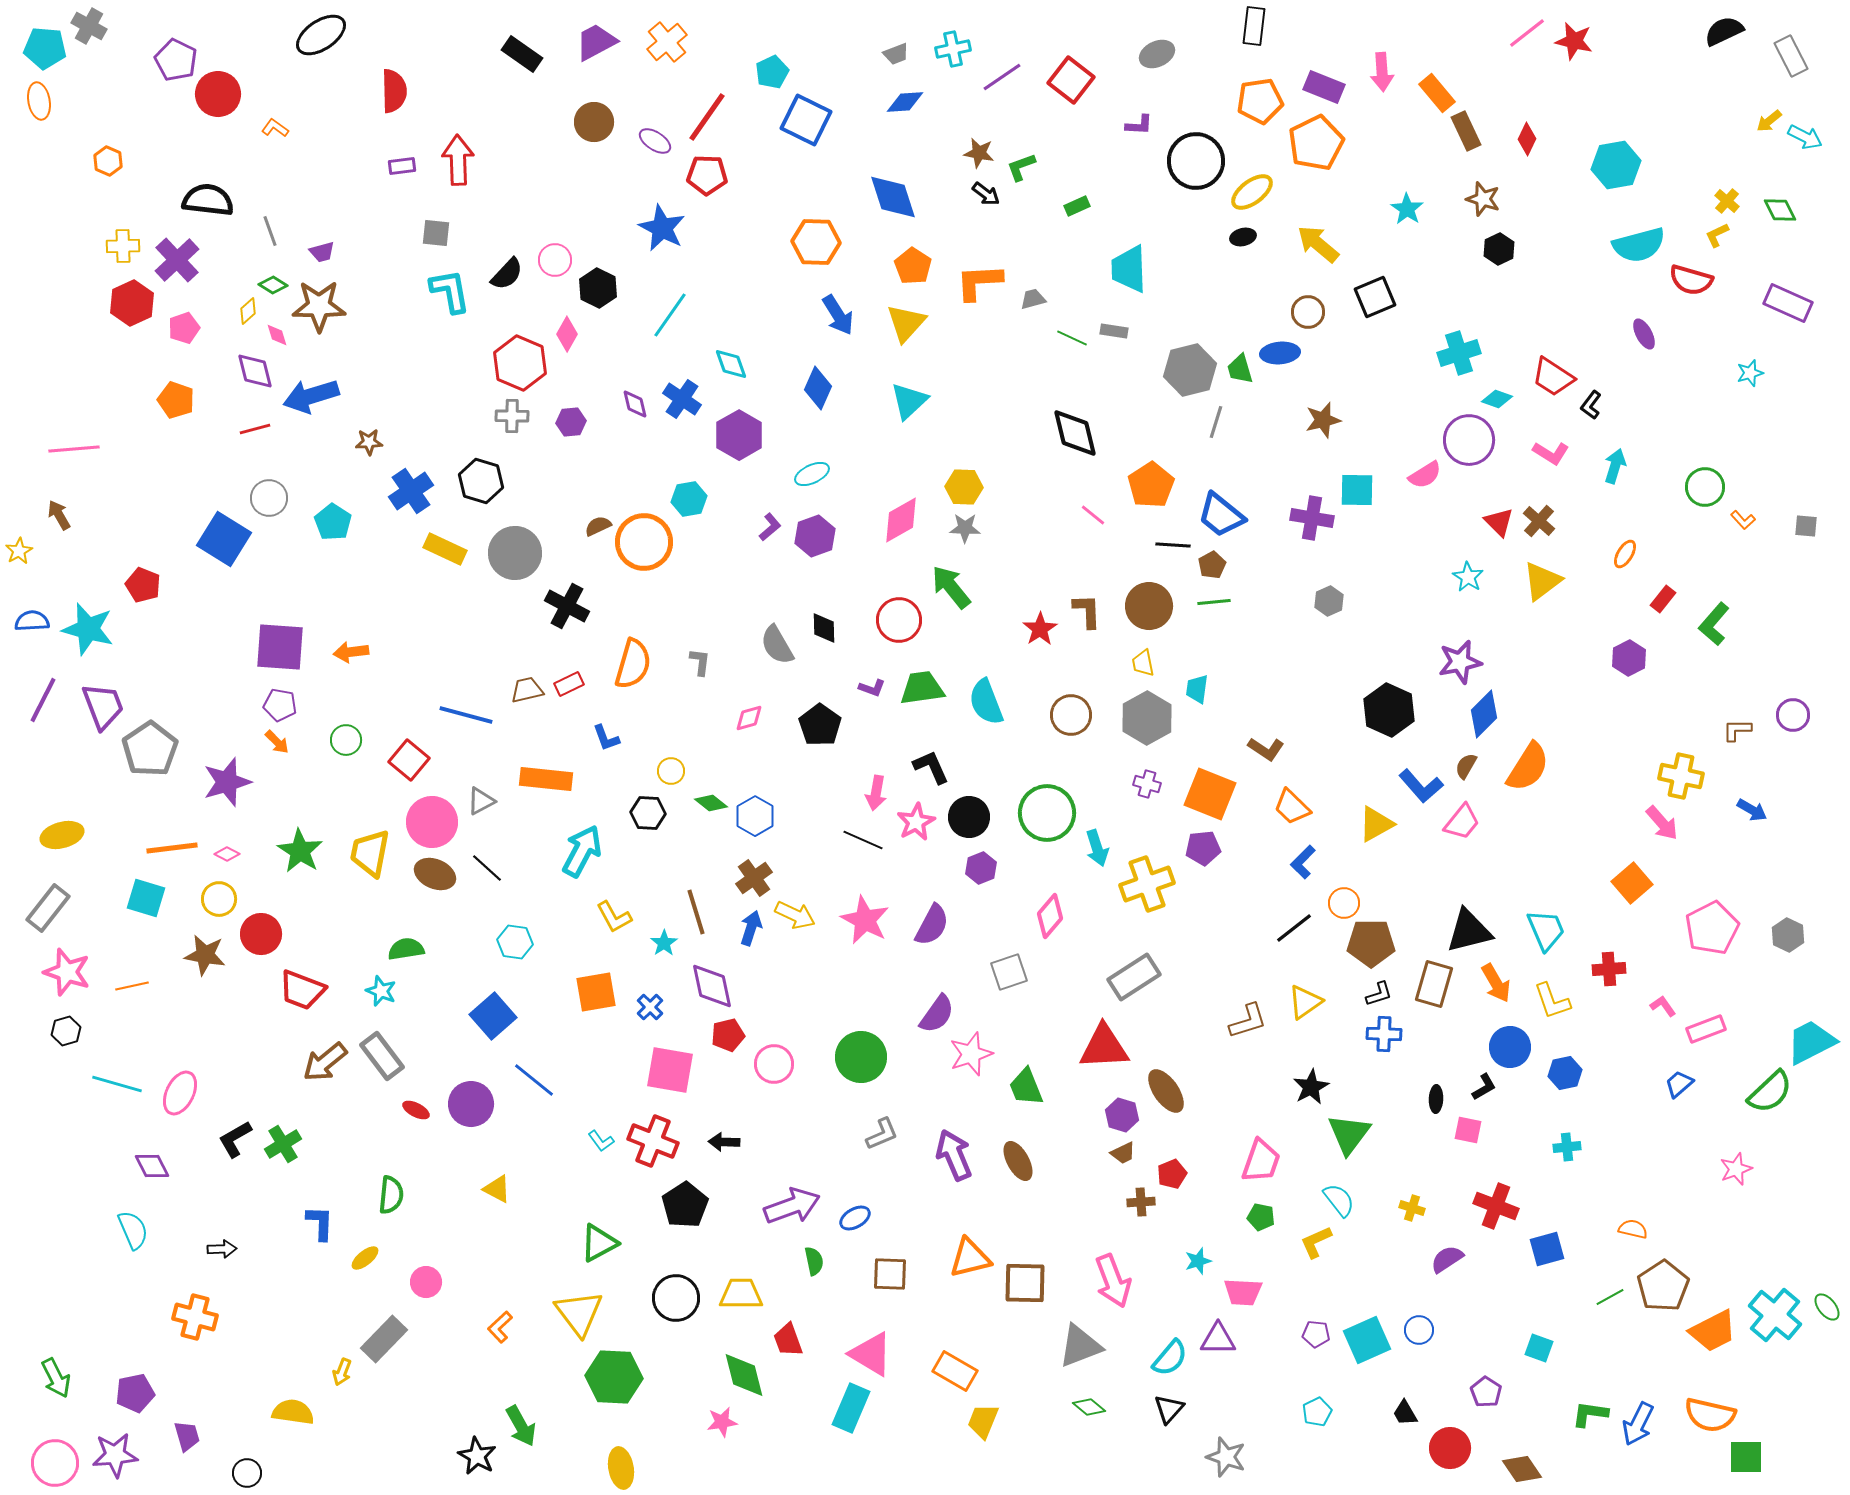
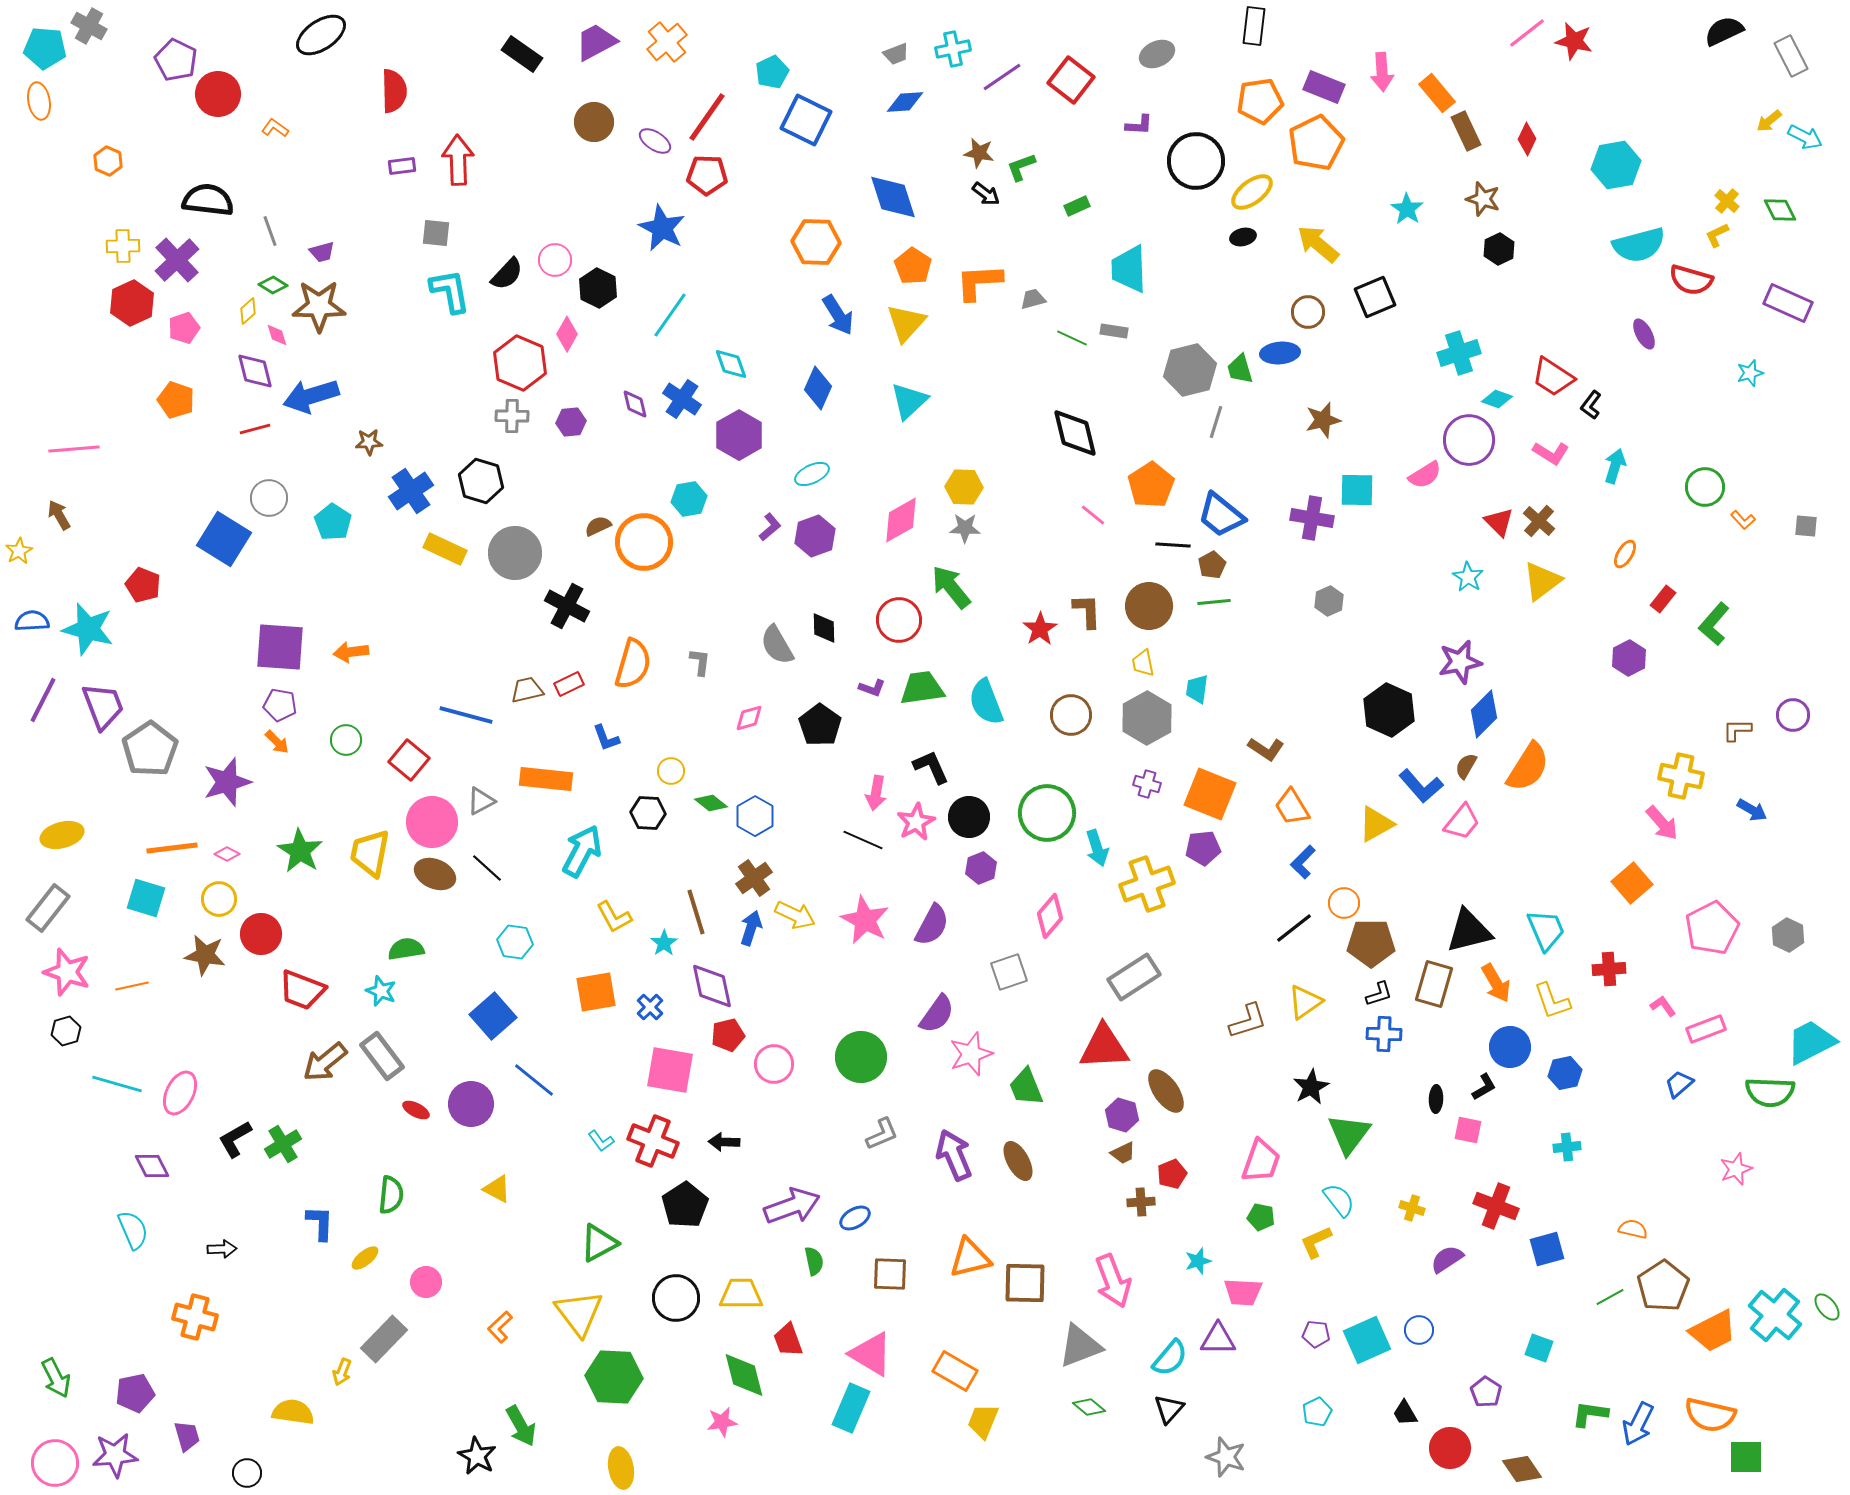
orange trapezoid at (1292, 807): rotated 15 degrees clockwise
green semicircle at (1770, 1092): rotated 45 degrees clockwise
